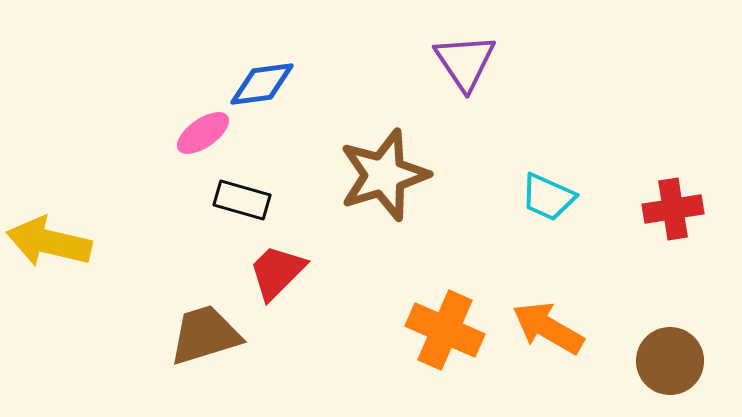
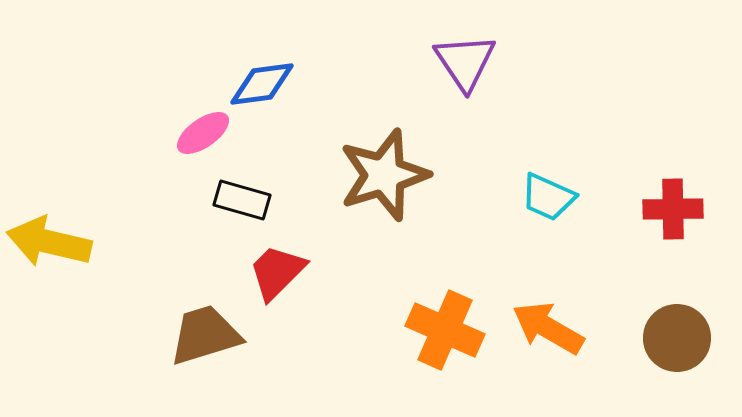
red cross: rotated 8 degrees clockwise
brown circle: moved 7 px right, 23 px up
